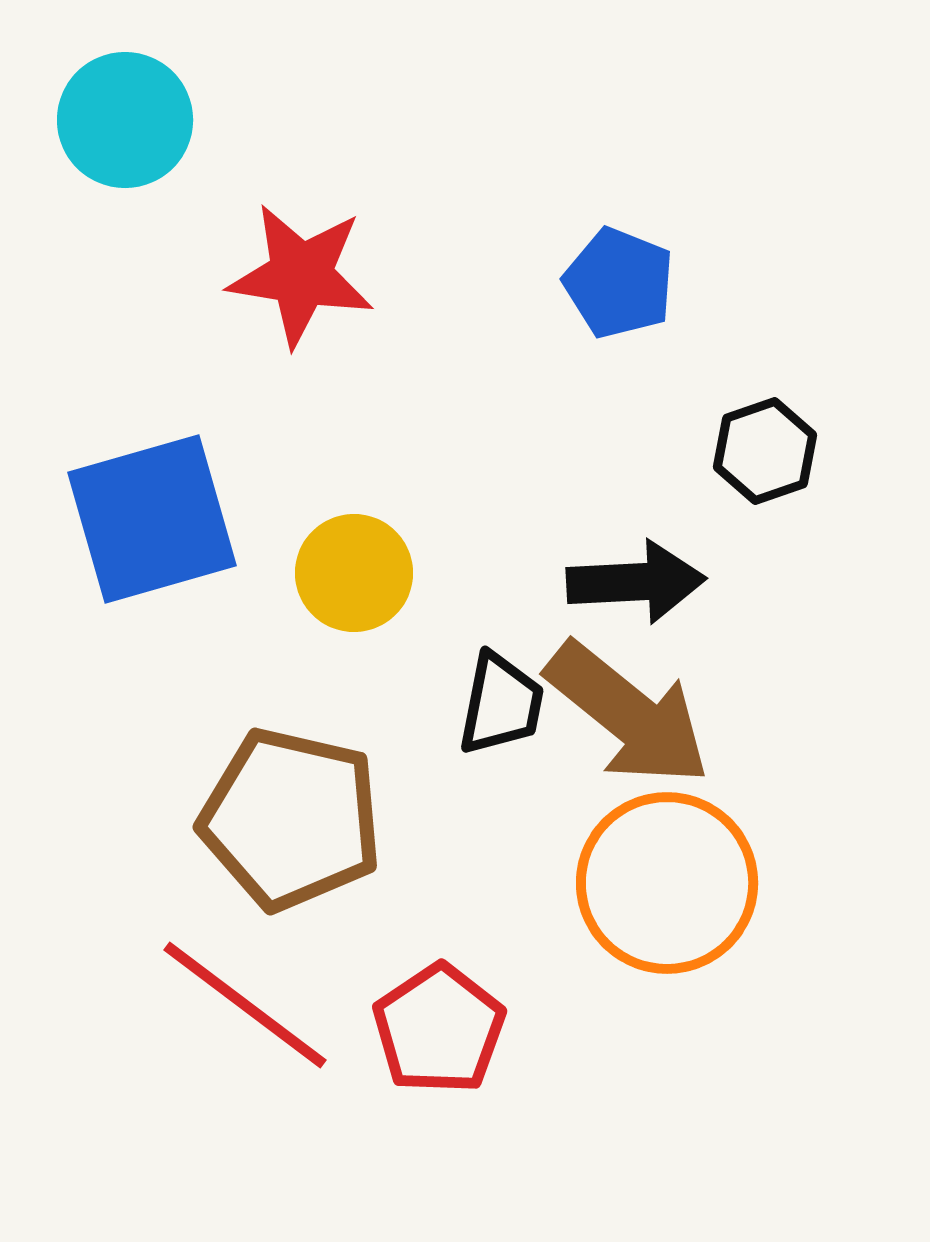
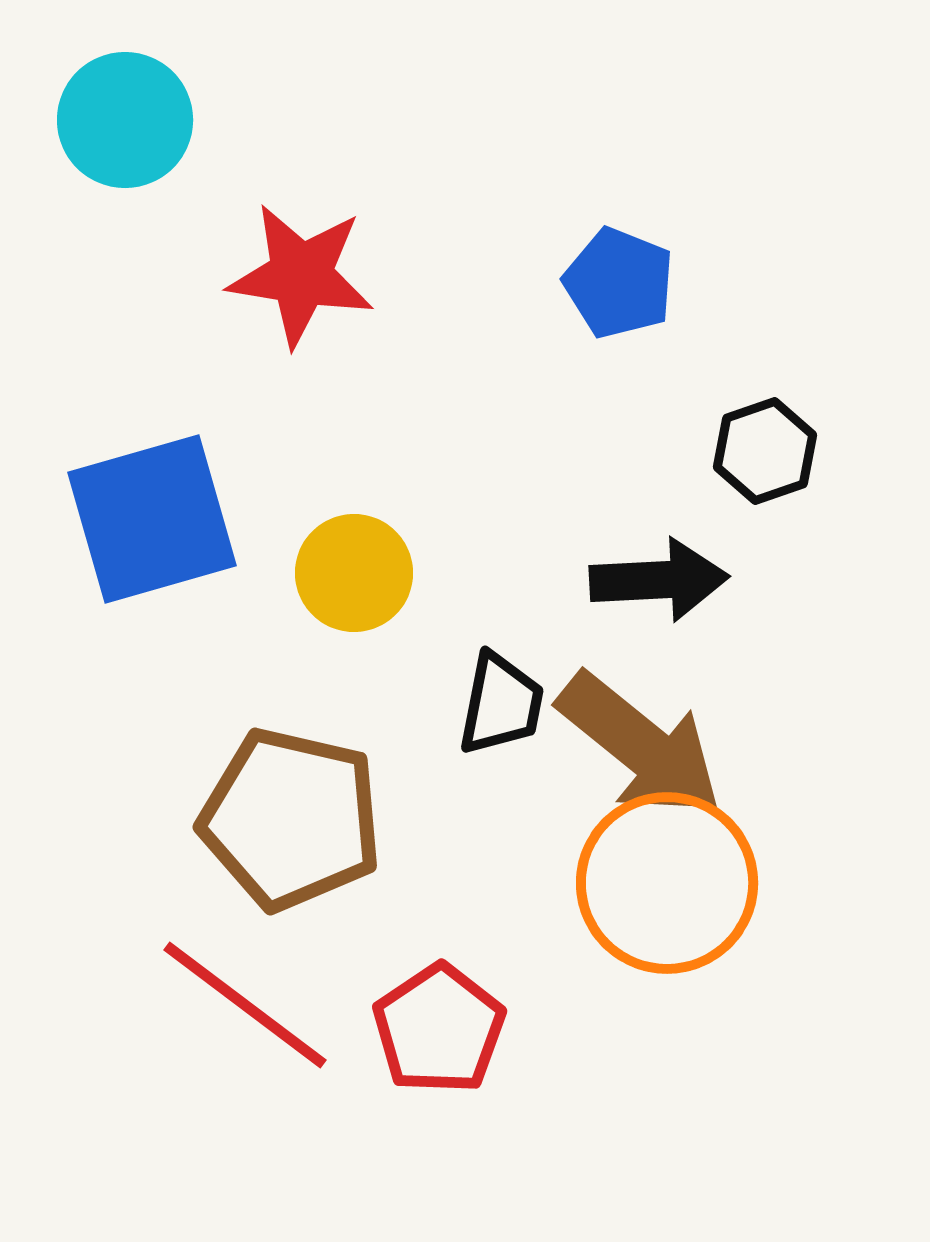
black arrow: moved 23 px right, 2 px up
brown arrow: moved 12 px right, 31 px down
